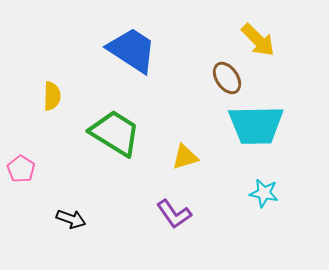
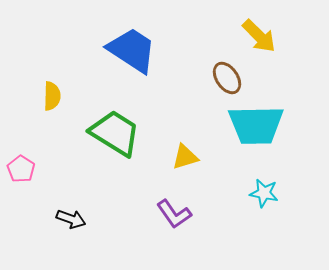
yellow arrow: moved 1 px right, 4 px up
